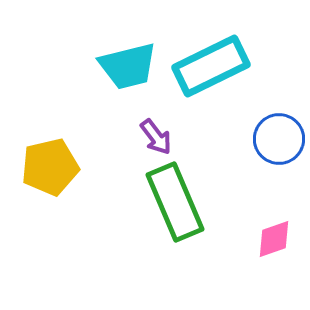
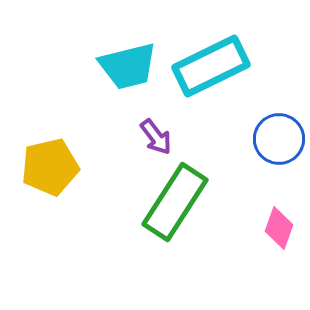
green rectangle: rotated 56 degrees clockwise
pink diamond: moved 5 px right, 11 px up; rotated 51 degrees counterclockwise
